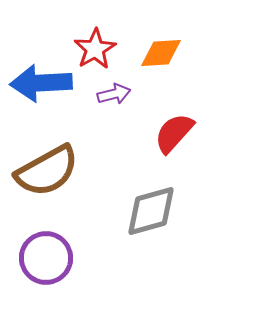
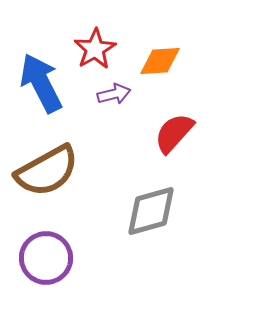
orange diamond: moved 1 px left, 8 px down
blue arrow: rotated 66 degrees clockwise
